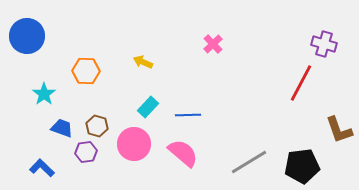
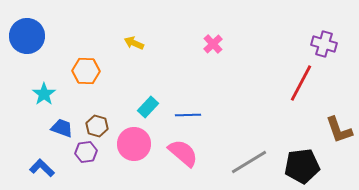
yellow arrow: moved 9 px left, 19 px up
